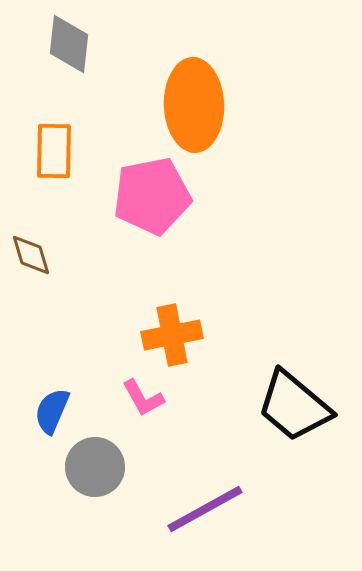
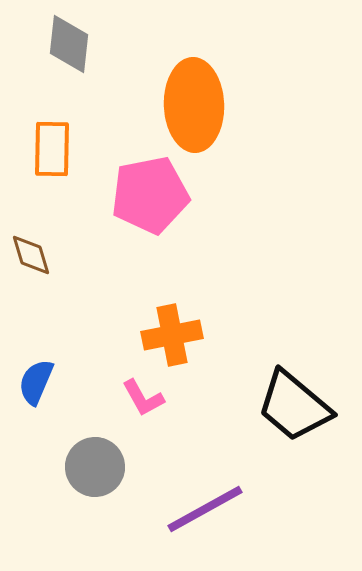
orange rectangle: moved 2 px left, 2 px up
pink pentagon: moved 2 px left, 1 px up
blue semicircle: moved 16 px left, 29 px up
